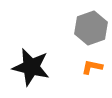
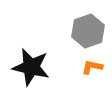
gray hexagon: moved 3 px left, 3 px down
